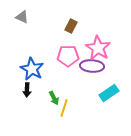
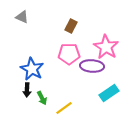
pink star: moved 8 px right, 1 px up
pink pentagon: moved 1 px right, 2 px up
green arrow: moved 12 px left
yellow line: rotated 36 degrees clockwise
